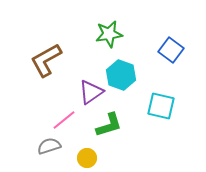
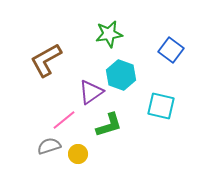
yellow circle: moved 9 px left, 4 px up
